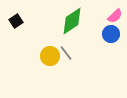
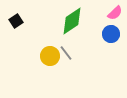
pink semicircle: moved 3 px up
